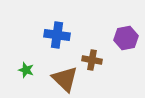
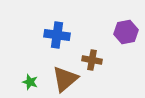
purple hexagon: moved 6 px up
green star: moved 4 px right, 12 px down
brown triangle: rotated 36 degrees clockwise
